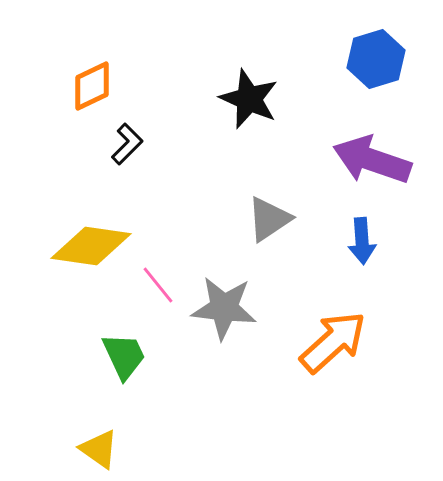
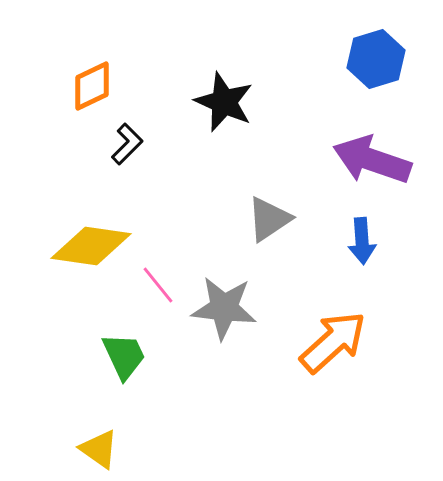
black star: moved 25 px left, 3 px down
